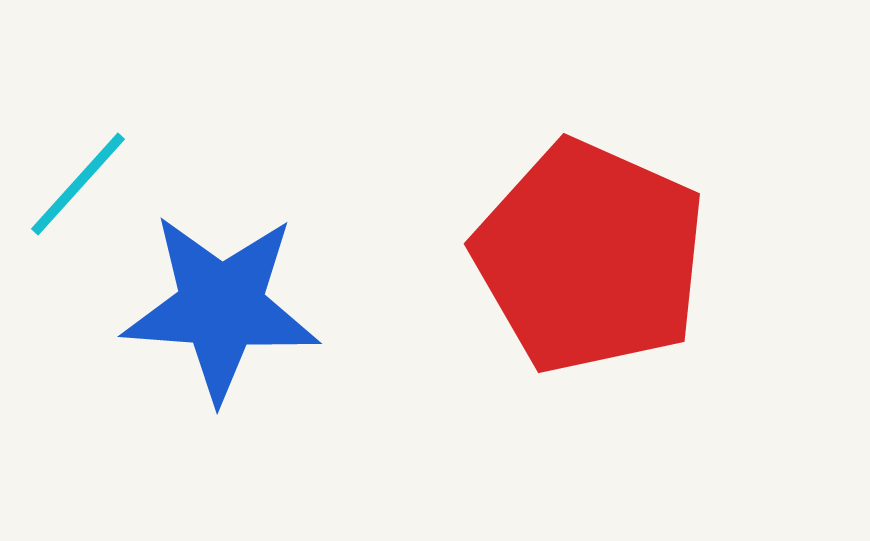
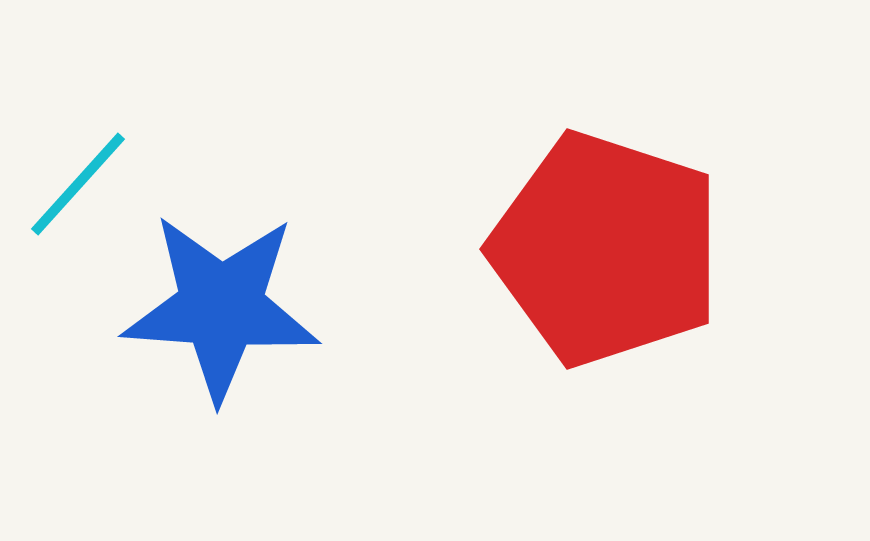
red pentagon: moved 16 px right, 8 px up; rotated 6 degrees counterclockwise
